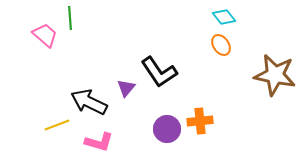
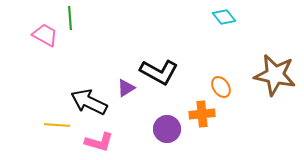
pink trapezoid: rotated 12 degrees counterclockwise
orange ellipse: moved 42 px down
black L-shape: rotated 27 degrees counterclockwise
purple triangle: rotated 18 degrees clockwise
orange cross: moved 2 px right, 7 px up
yellow line: rotated 25 degrees clockwise
